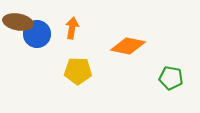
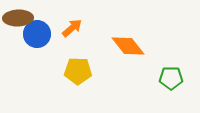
brown ellipse: moved 4 px up; rotated 12 degrees counterclockwise
orange arrow: rotated 40 degrees clockwise
orange diamond: rotated 40 degrees clockwise
green pentagon: rotated 10 degrees counterclockwise
